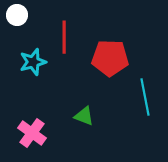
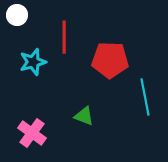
red pentagon: moved 2 px down
